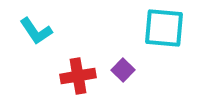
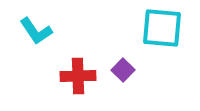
cyan square: moved 2 px left
red cross: rotated 8 degrees clockwise
